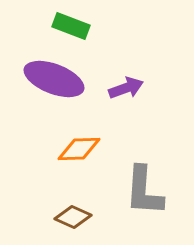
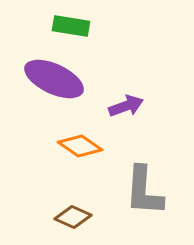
green rectangle: rotated 12 degrees counterclockwise
purple ellipse: rotated 4 degrees clockwise
purple arrow: moved 18 px down
orange diamond: moved 1 px right, 3 px up; rotated 36 degrees clockwise
